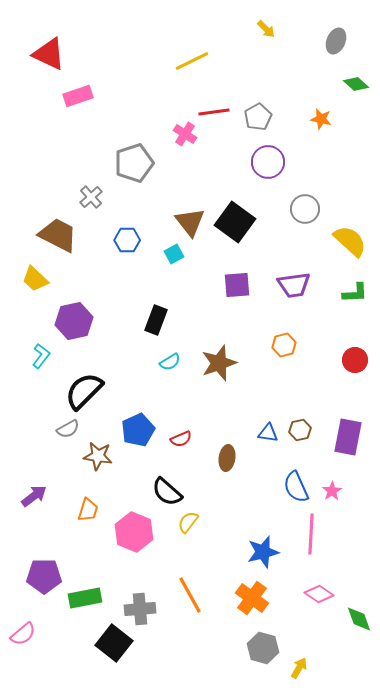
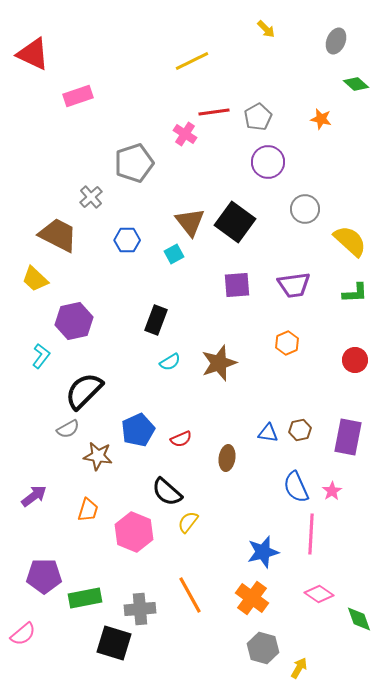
red triangle at (49, 54): moved 16 px left
orange hexagon at (284, 345): moved 3 px right, 2 px up; rotated 10 degrees counterclockwise
black square at (114, 643): rotated 21 degrees counterclockwise
